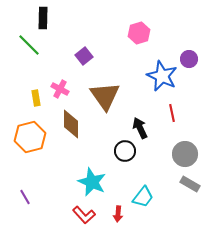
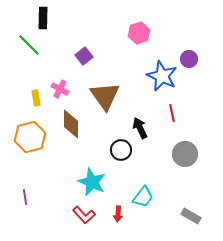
black circle: moved 4 px left, 1 px up
gray rectangle: moved 1 px right, 32 px down
purple line: rotated 21 degrees clockwise
